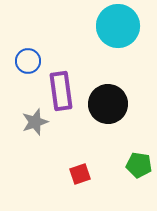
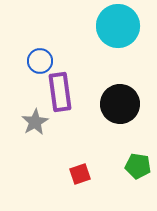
blue circle: moved 12 px right
purple rectangle: moved 1 px left, 1 px down
black circle: moved 12 px right
gray star: rotated 12 degrees counterclockwise
green pentagon: moved 1 px left, 1 px down
